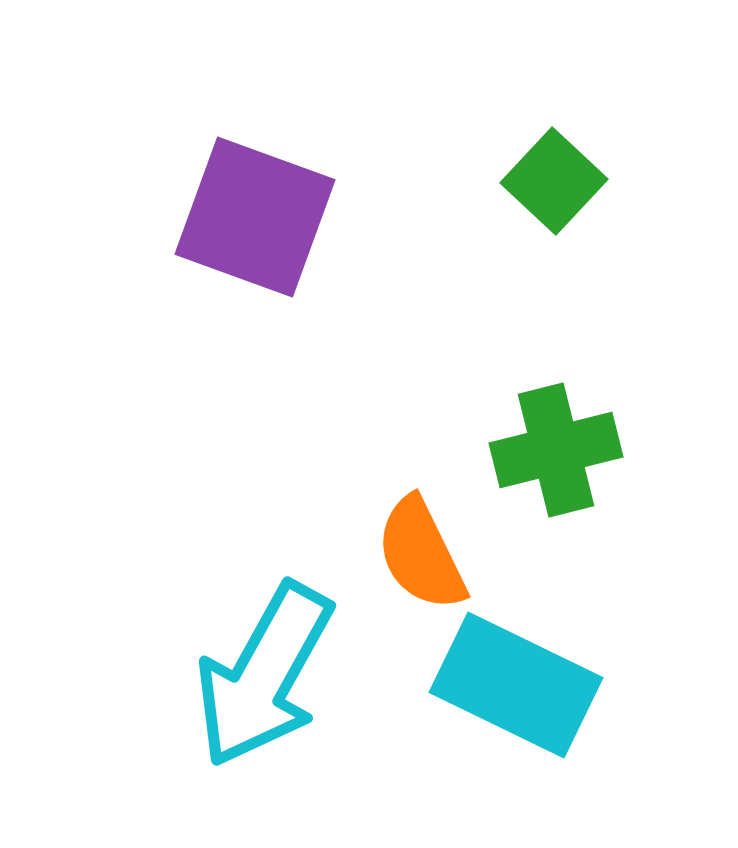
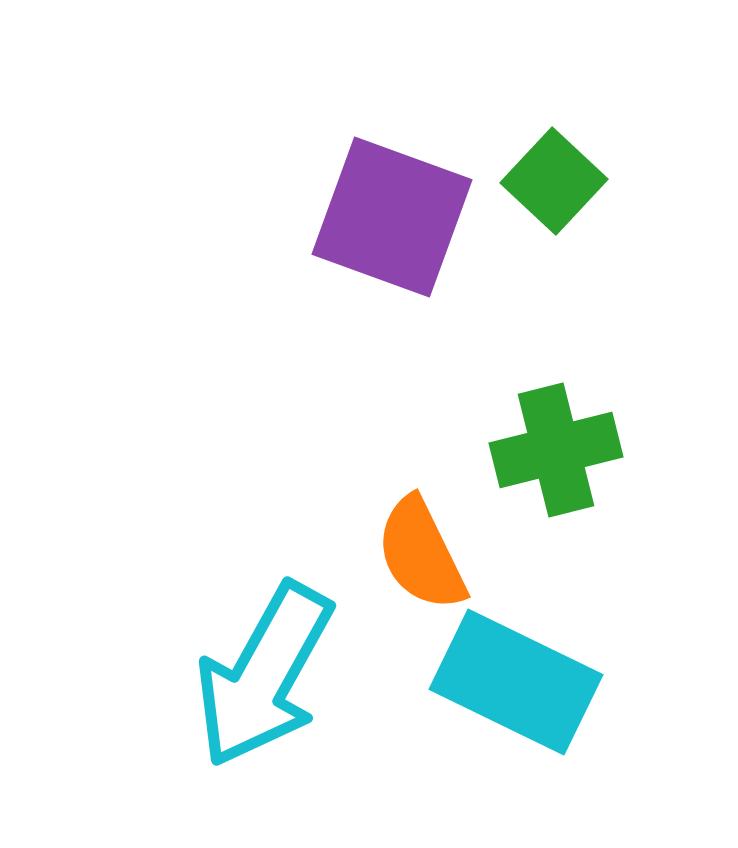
purple square: moved 137 px right
cyan rectangle: moved 3 px up
